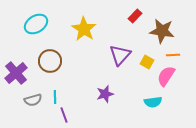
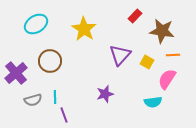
pink semicircle: moved 1 px right, 3 px down
